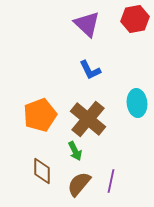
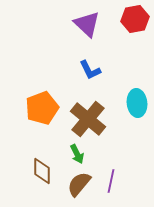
orange pentagon: moved 2 px right, 7 px up
green arrow: moved 2 px right, 3 px down
